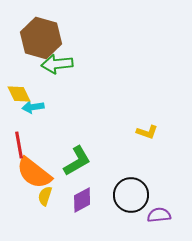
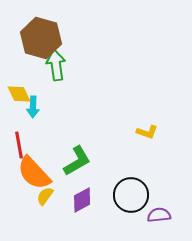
green arrow: moved 1 px left, 1 px down; rotated 88 degrees clockwise
cyan arrow: rotated 80 degrees counterclockwise
orange semicircle: rotated 9 degrees clockwise
yellow semicircle: rotated 18 degrees clockwise
